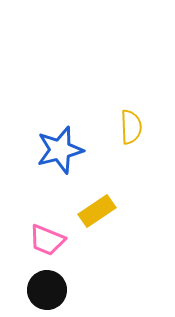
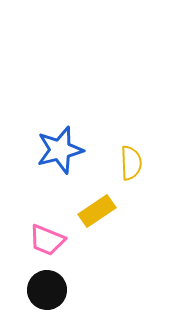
yellow semicircle: moved 36 px down
